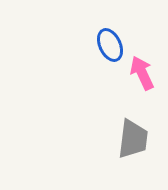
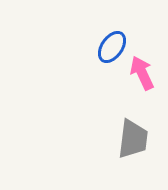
blue ellipse: moved 2 px right, 2 px down; rotated 60 degrees clockwise
